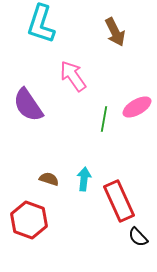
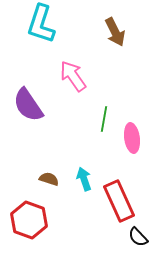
pink ellipse: moved 5 px left, 31 px down; rotated 68 degrees counterclockwise
cyan arrow: rotated 25 degrees counterclockwise
